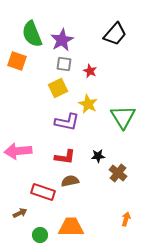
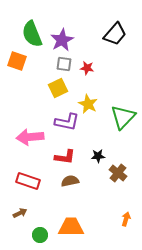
red star: moved 3 px left, 3 px up; rotated 16 degrees counterclockwise
green triangle: rotated 16 degrees clockwise
pink arrow: moved 12 px right, 14 px up
red rectangle: moved 15 px left, 11 px up
